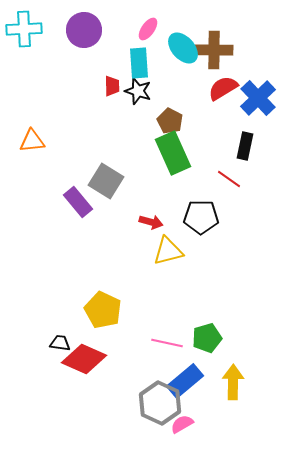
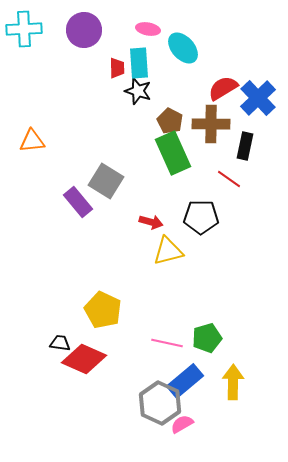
pink ellipse: rotated 65 degrees clockwise
brown cross: moved 3 px left, 74 px down
red trapezoid: moved 5 px right, 18 px up
